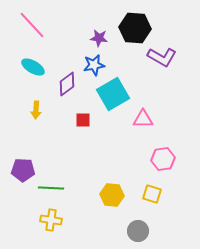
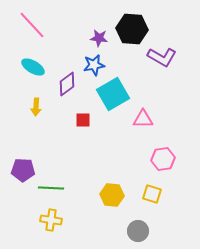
black hexagon: moved 3 px left, 1 px down
yellow arrow: moved 3 px up
